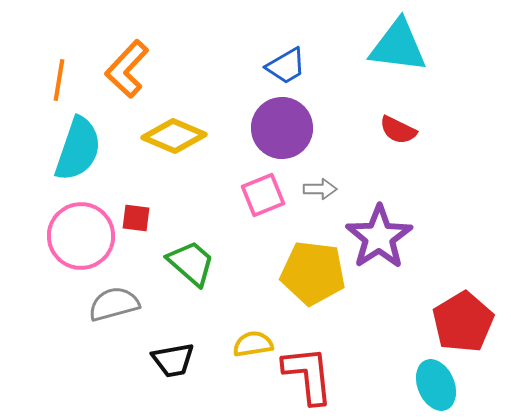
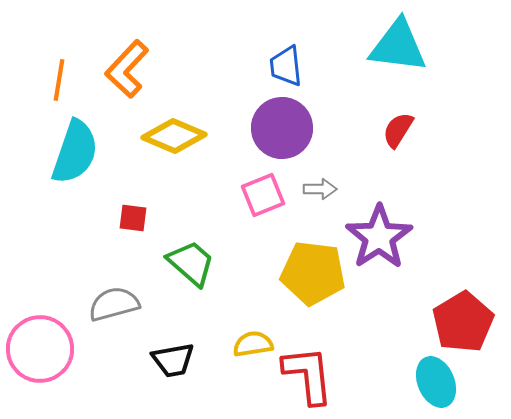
blue trapezoid: rotated 114 degrees clockwise
red semicircle: rotated 96 degrees clockwise
cyan semicircle: moved 3 px left, 3 px down
red square: moved 3 px left
pink circle: moved 41 px left, 113 px down
cyan ellipse: moved 3 px up
